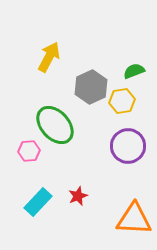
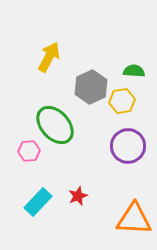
green semicircle: rotated 25 degrees clockwise
